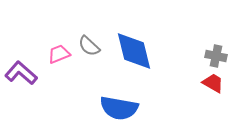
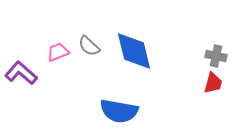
pink trapezoid: moved 1 px left, 2 px up
red trapezoid: rotated 75 degrees clockwise
blue semicircle: moved 3 px down
